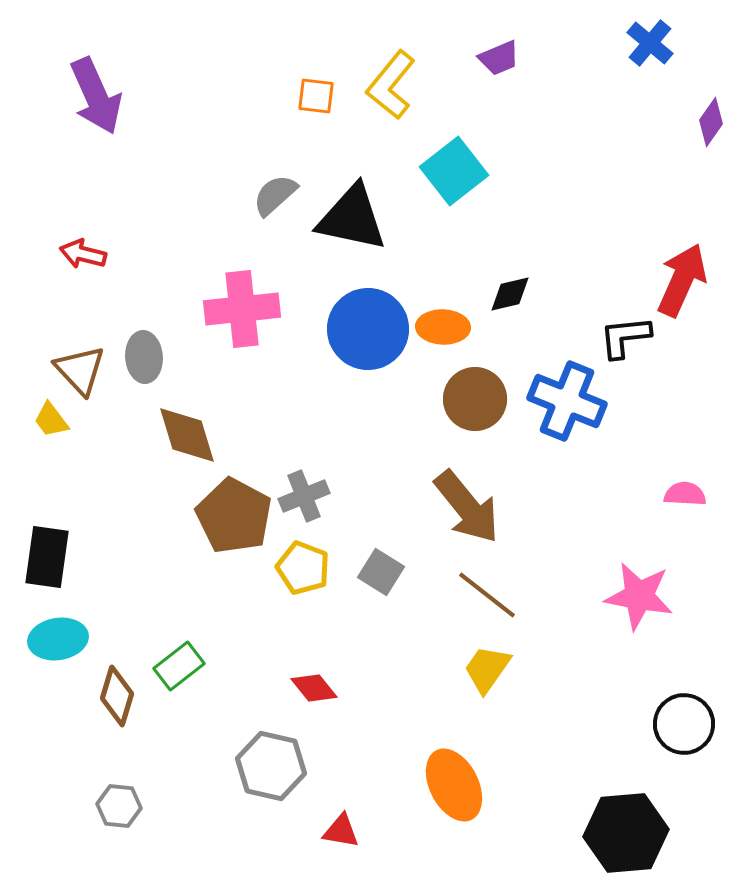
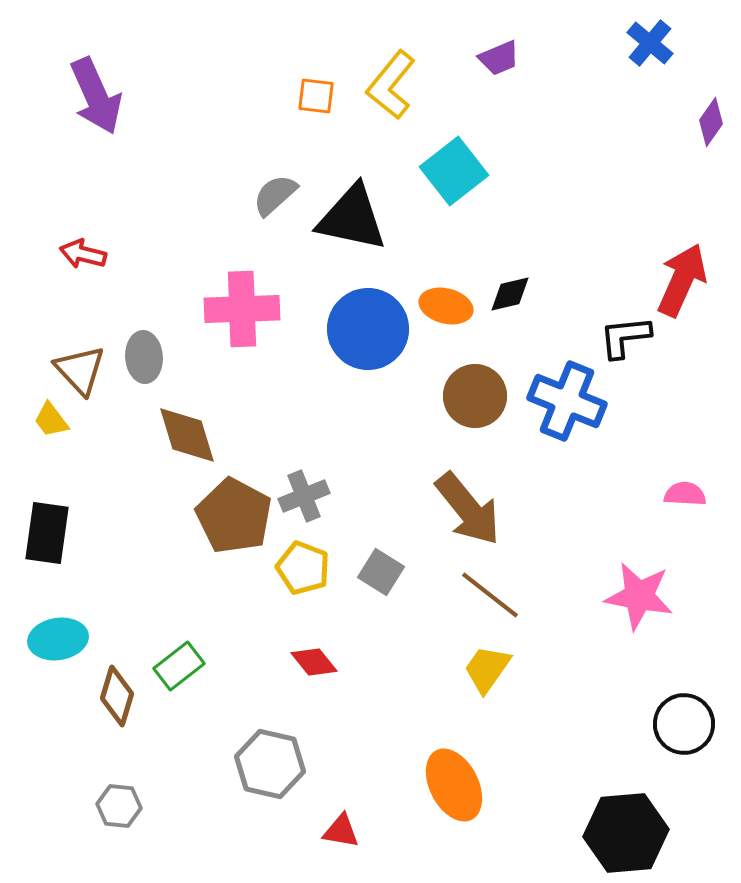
pink cross at (242, 309): rotated 4 degrees clockwise
orange ellipse at (443, 327): moved 3 px right, 21 px up; rotated 12 degrees clockwise
brown circle at (475, 399): moved 3 px up
brown arrow at (467, 507): moved 1 px right, 2 px down
black rectangle at (47, 557): moved 24 px up
brown line at (487, 595): moved 3 px right
red diamond at (314, 688): moved 26 px up
gray hexagon at (271, 766): moved 1 px left, 2 px up
